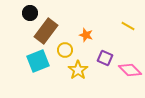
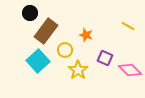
cyan square: rotated 20 degrees counterclockwise
